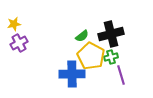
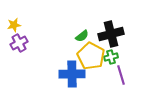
yellow star: moved 1 px down
